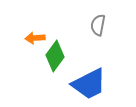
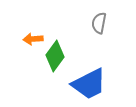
gray semicircle: moved 1 px right, 2 px up
orange arrow: moved 2 px left, 1 px down
